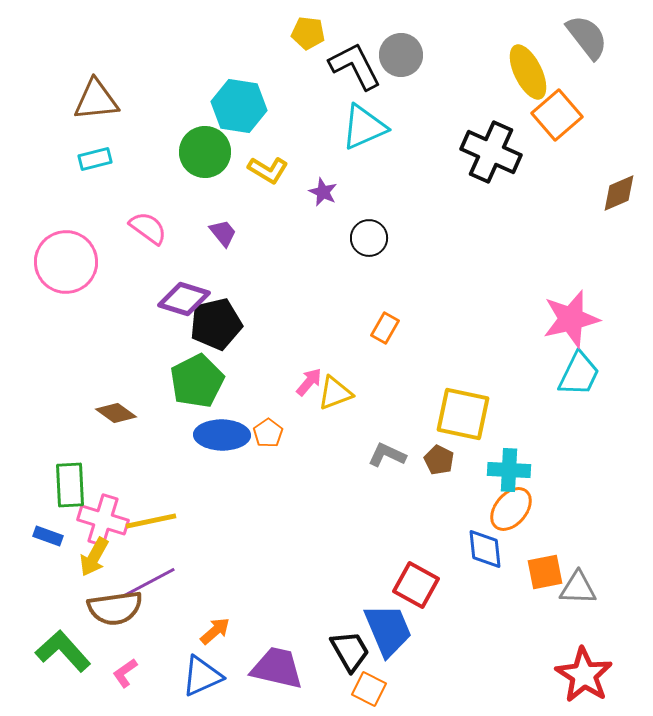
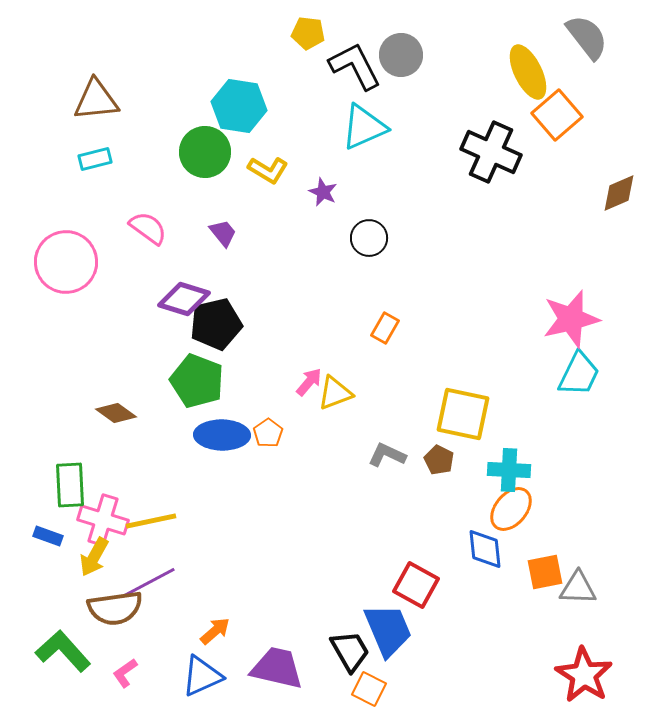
green pentagon at (197, 381): rotated 24 degrees counterclockwise
